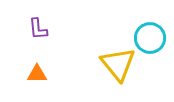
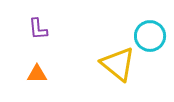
cyan circle: moved 2 px up
yellow triangle: rotated 12 degrees counterclockwise
